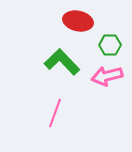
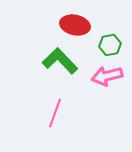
red ellipse: moved 3 px left, 4 px down
green hexagon: rotated 10 degrees counterclockwise
green L-shape: moved 2 px left, 1 px up
